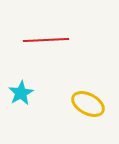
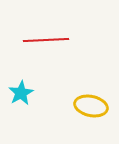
yellow ellipse: moved 3 px right, 2 px down; rotated 16 degrees counterclockwise
